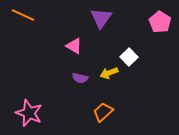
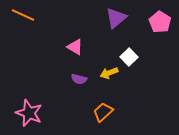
purple triangle: moved 15 px right; rotated 15 degrees clockwise
pink triangle: moved 1 px right, 1 px down
purple semicircle: moved 1 px left, 1 px down
